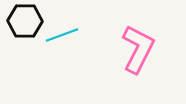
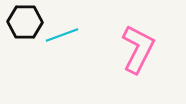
black hexagon: moved 1 px down
